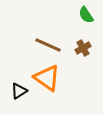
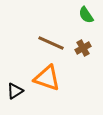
brown line: moved 3 px right, 2 px up
orange triangle: rotated 16 degrees counterclockwise
black triangle: moved 4 px left
